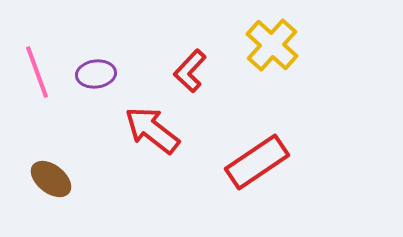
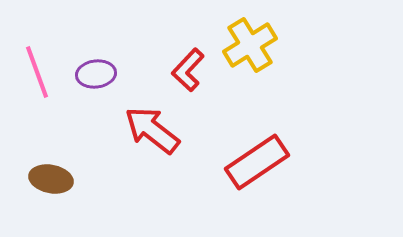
yellow cross: moved 22 px left; rotated 16 degrees clockwise
red L-shape: moved 2 px left, 1 px up
brown ellipse: rotated 27 degrees counterclockwise
